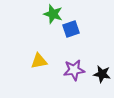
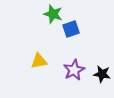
purple star: rotated 20 degrees counterclockwise
